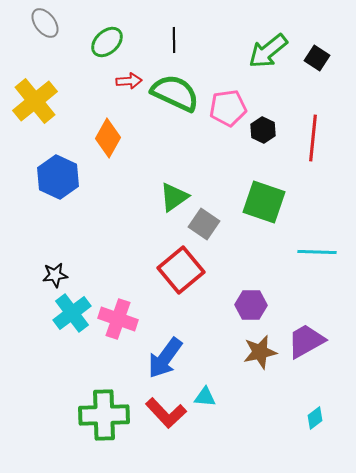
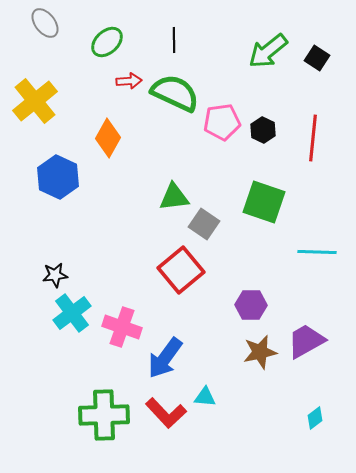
pink pentagon: moved 6 px left, 14 px down
green triangle: rotated 28 degrees clockwise
pink cross: moved 4 px right, 8 px down
